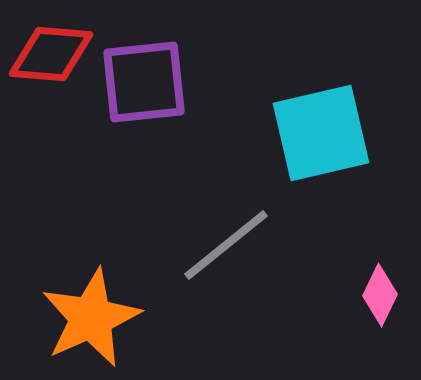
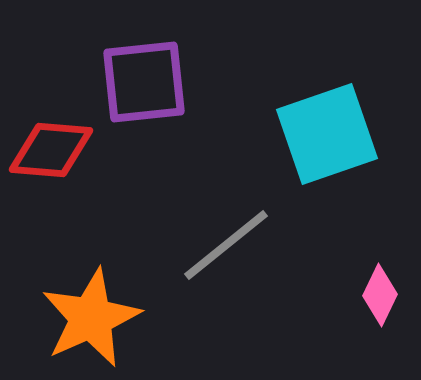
red diamond: moved 96 px down
cyan square: moved 6 px right, 1 px down; rotated 6 degrees counterclockwise
